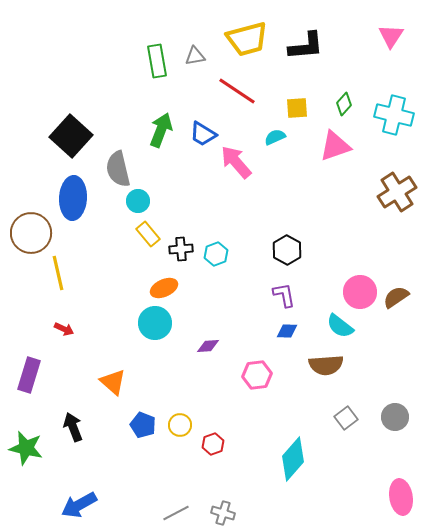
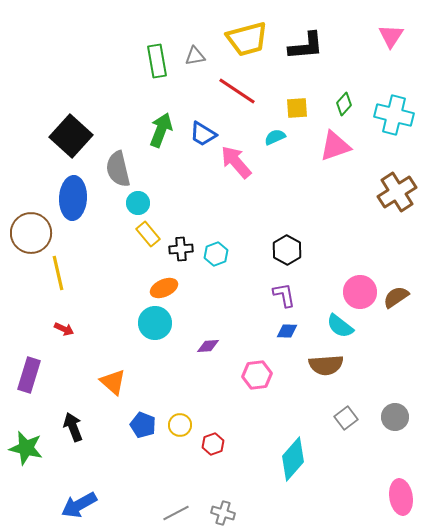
cyan circle at (138, 201): moved 2 px down
